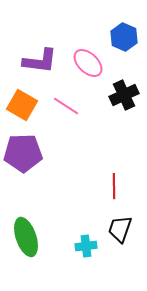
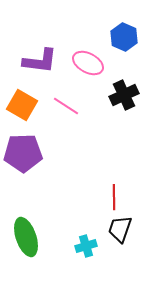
pink ellipse: rotated 16 degrees counterclockwise
red line: moved 11 px down
cyan cross: rotated 10 degrees counterclockwise
